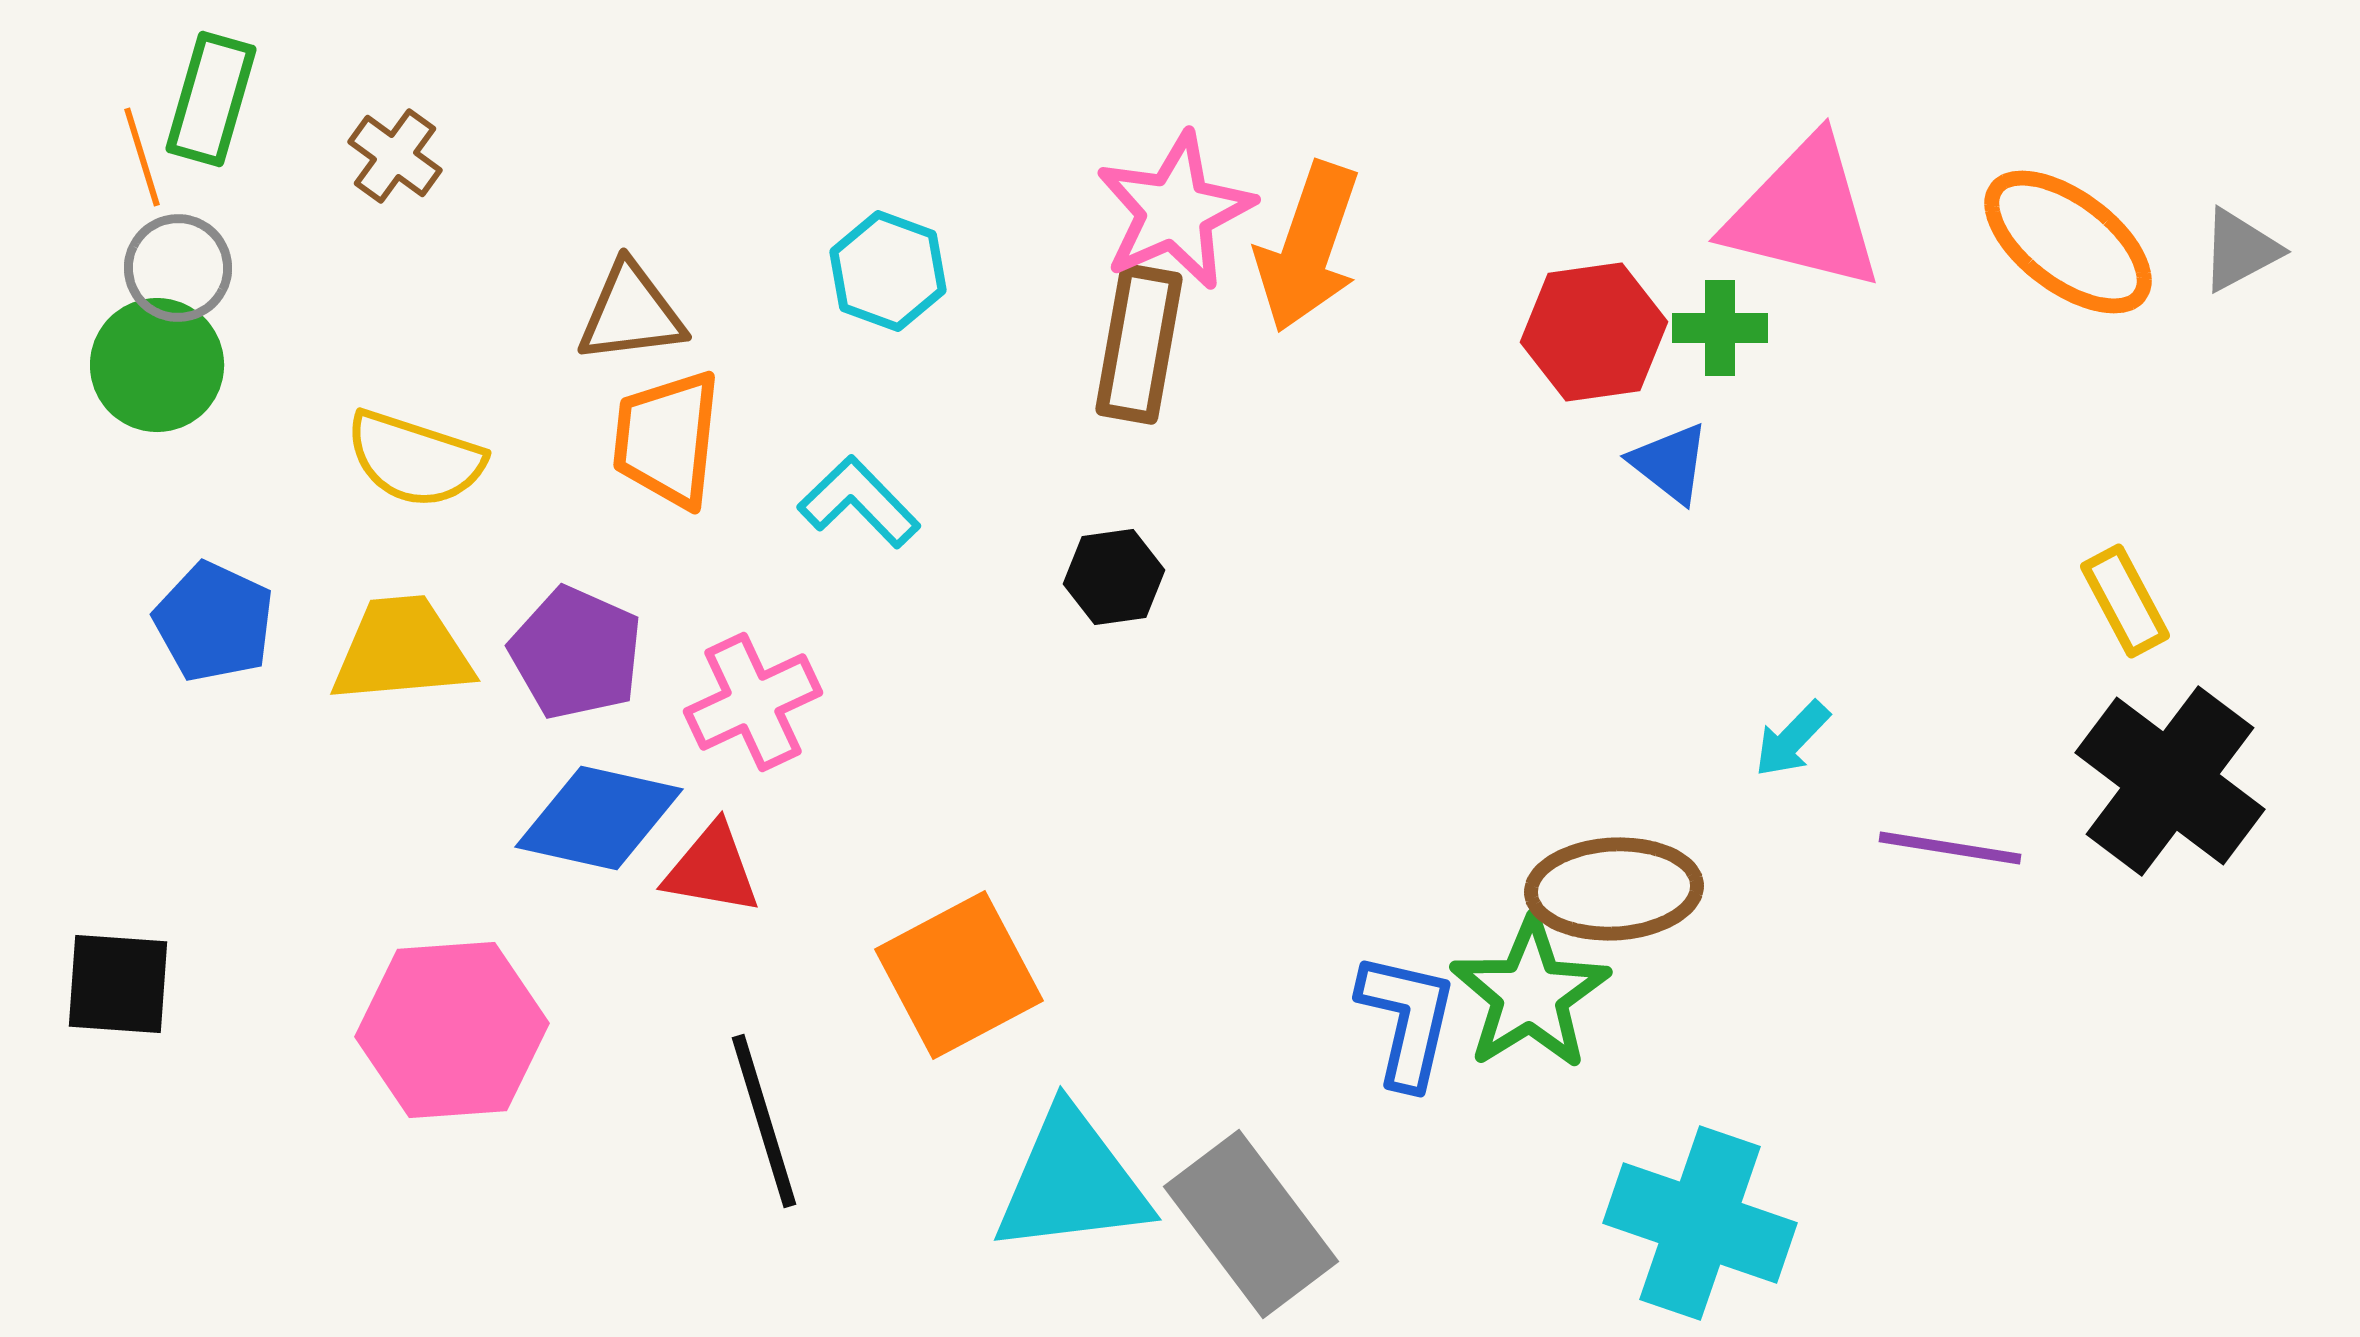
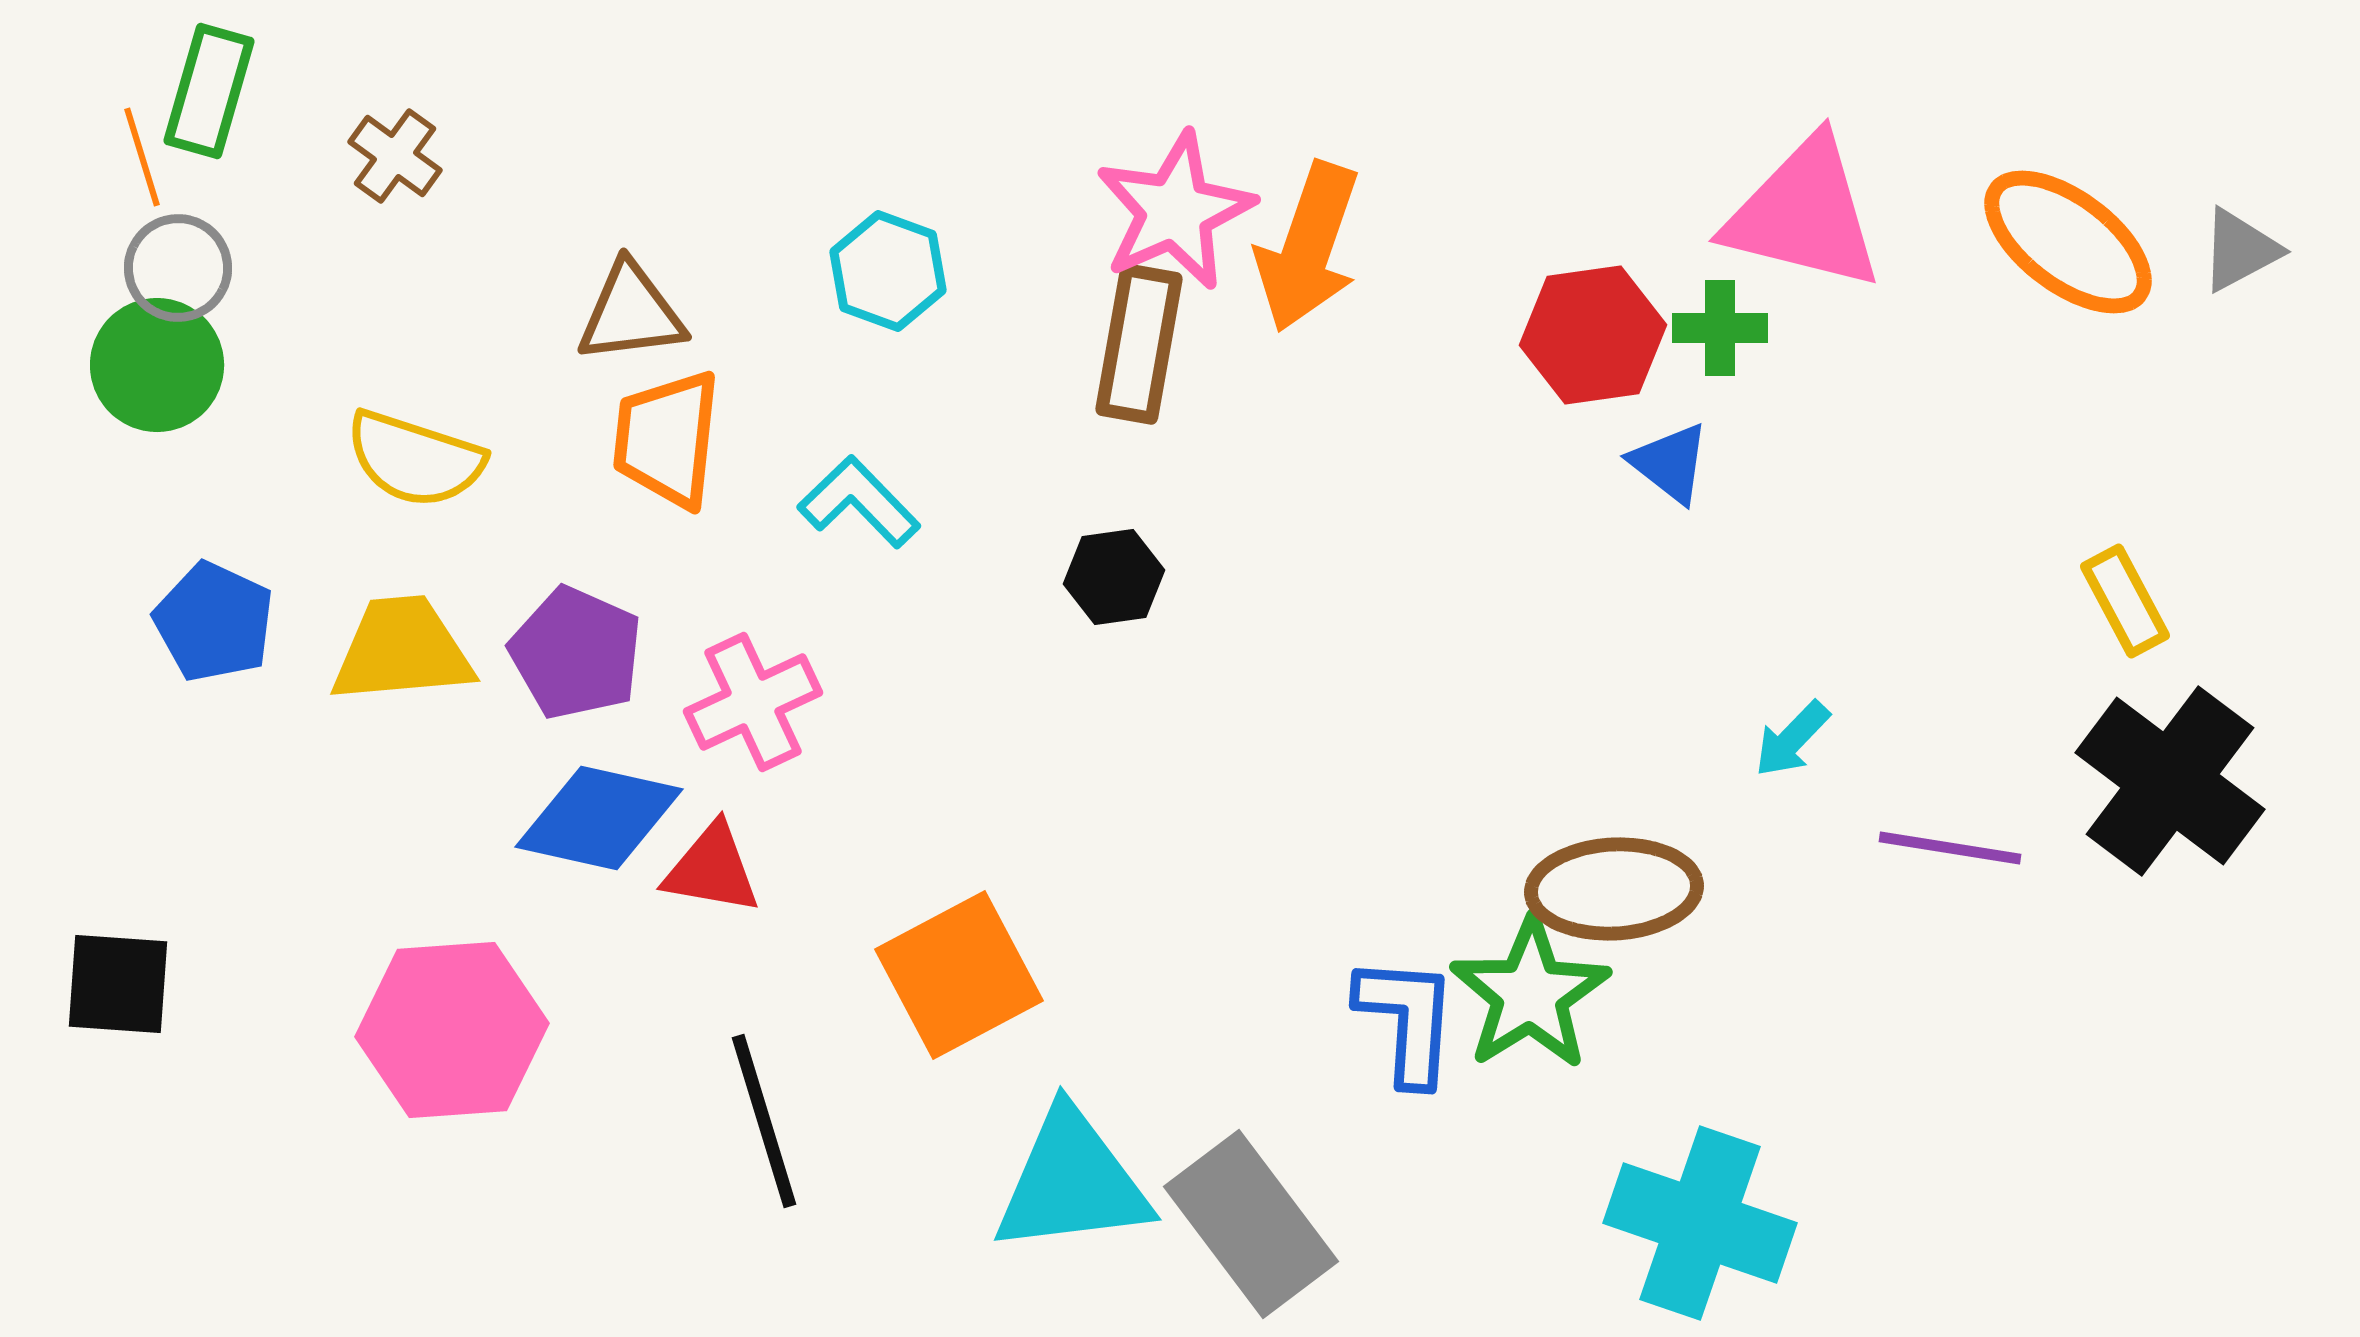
green rectangle: moved 2 px left, 8 px up
red hexagon: moved 1 px left, 3 px down
blue L-shape: rotated 9 degrees counterclockwise
